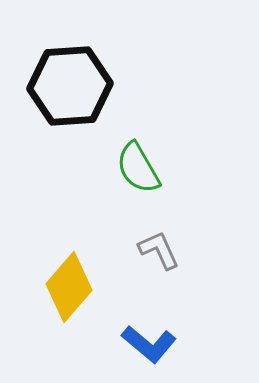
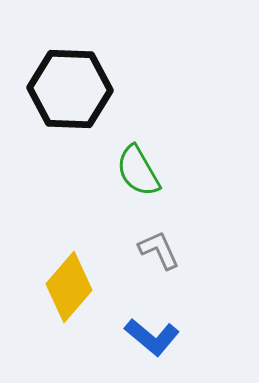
black hexagon: moved 3 px down; rotated 6 degrees clockwise
green semicircle: moved 3 px down
blue L-shape: moved 3 px right, 7 px up
